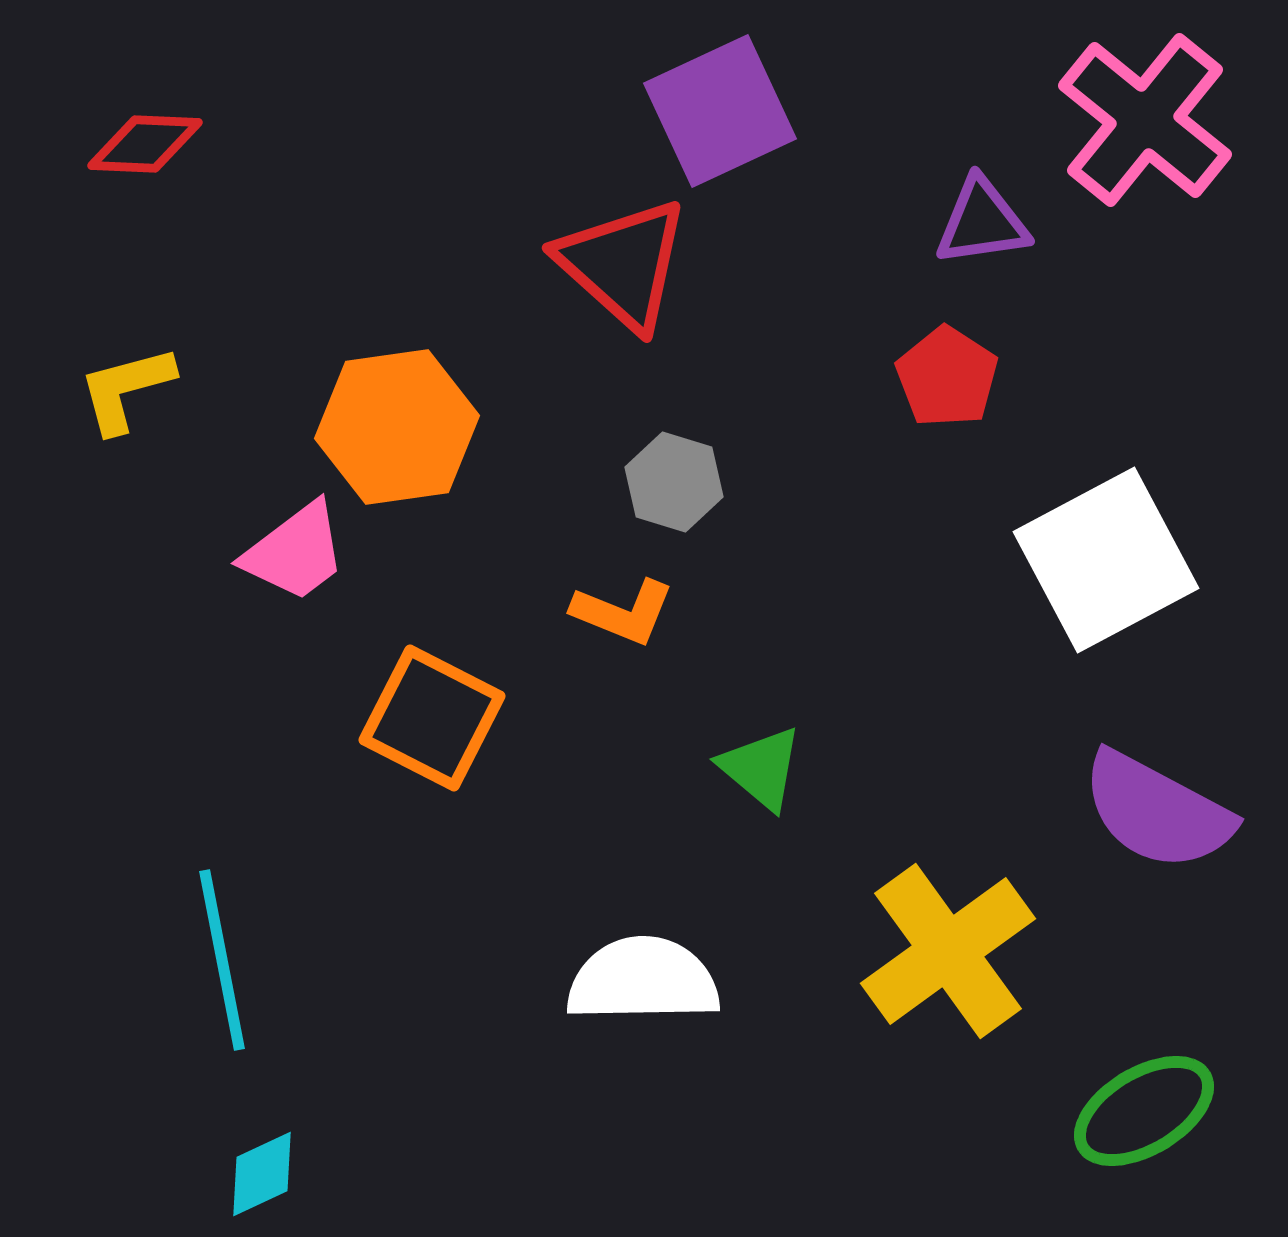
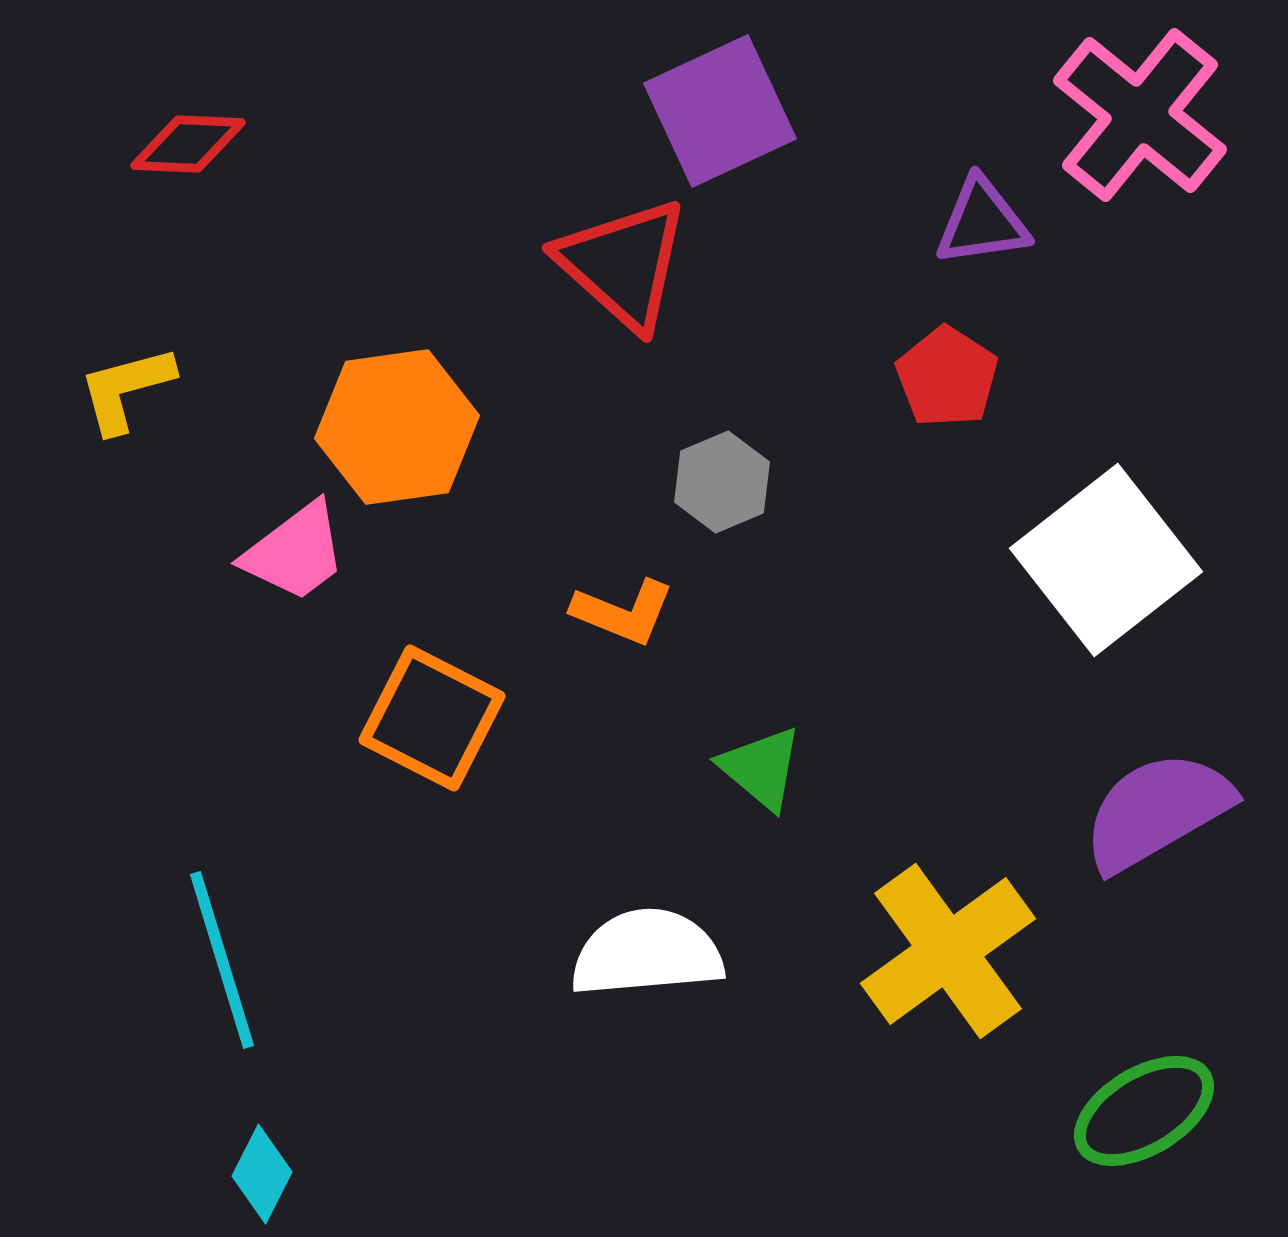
pink cross: moved 5 px left, 5 px up
red diamond: moved 43 px right
gray hexagon: moved 48 px right; rotated 20 degrees clockwise
white square: rotated 10 degrees counterclockwise
purple semicircle: rotated 122 degrees clockwise
cyan line: rotated 6 degrees counterclockwise
white semicircle: moved 4 px right, 27 px up; rotated 4 degrees counterclockwise
cyan diamond: rotated 38 degrees counterclockwise
